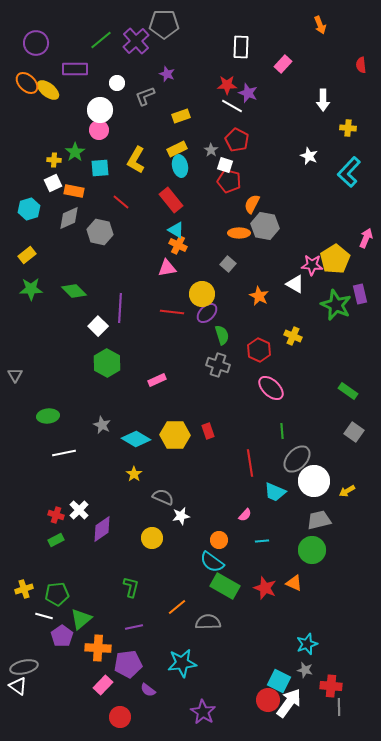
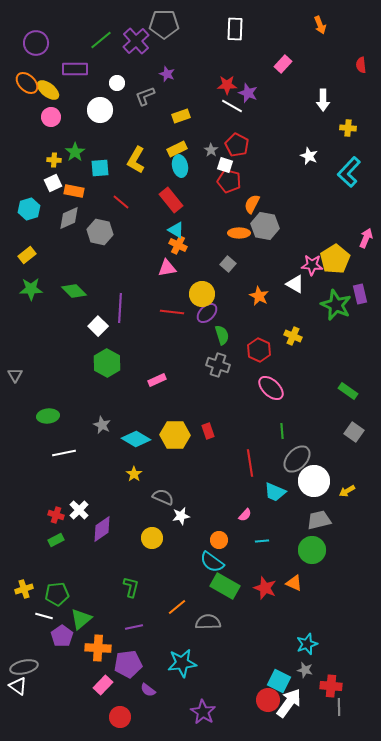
white rectangle at (241, 47): moved 6 px left, 18 px up
pink circle at (99, 130): moved 48 px left, 13 px up
red pentagon at (237, 140): moved 5 px down
